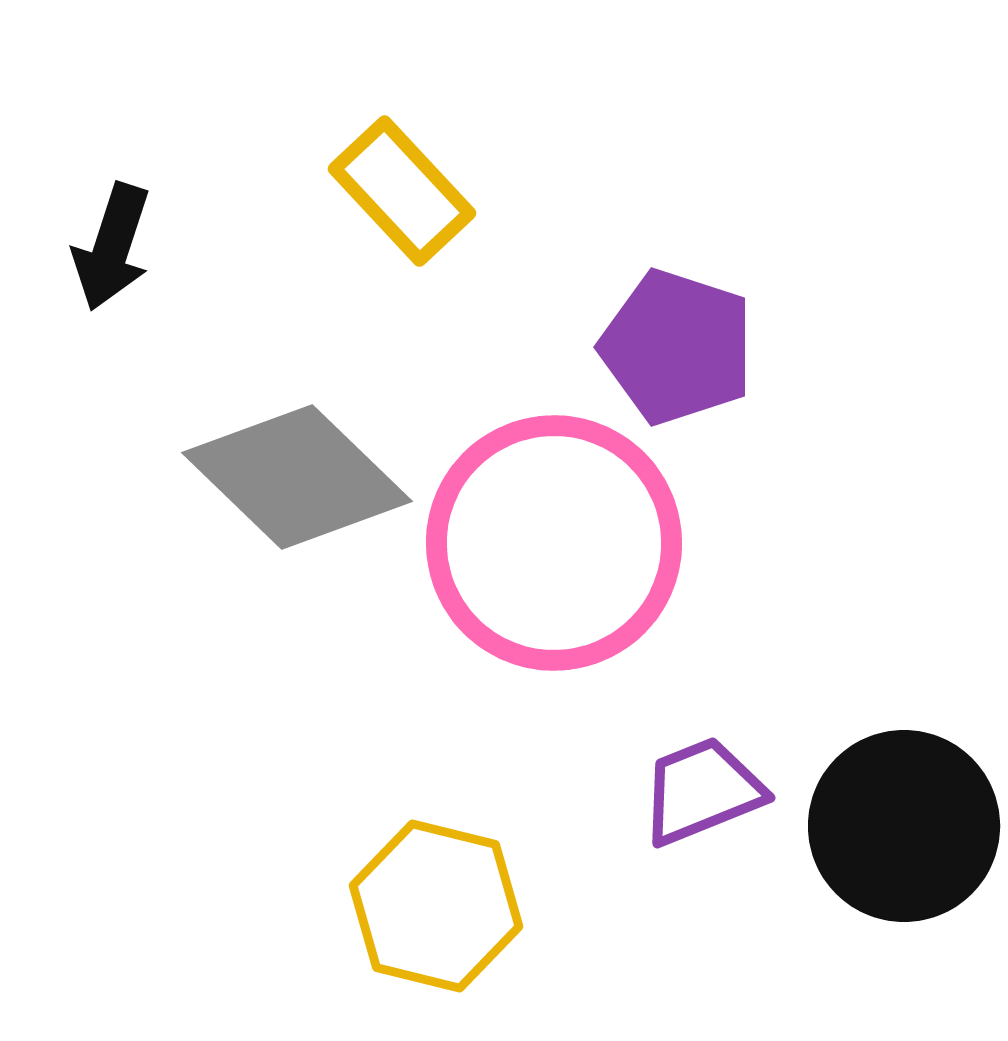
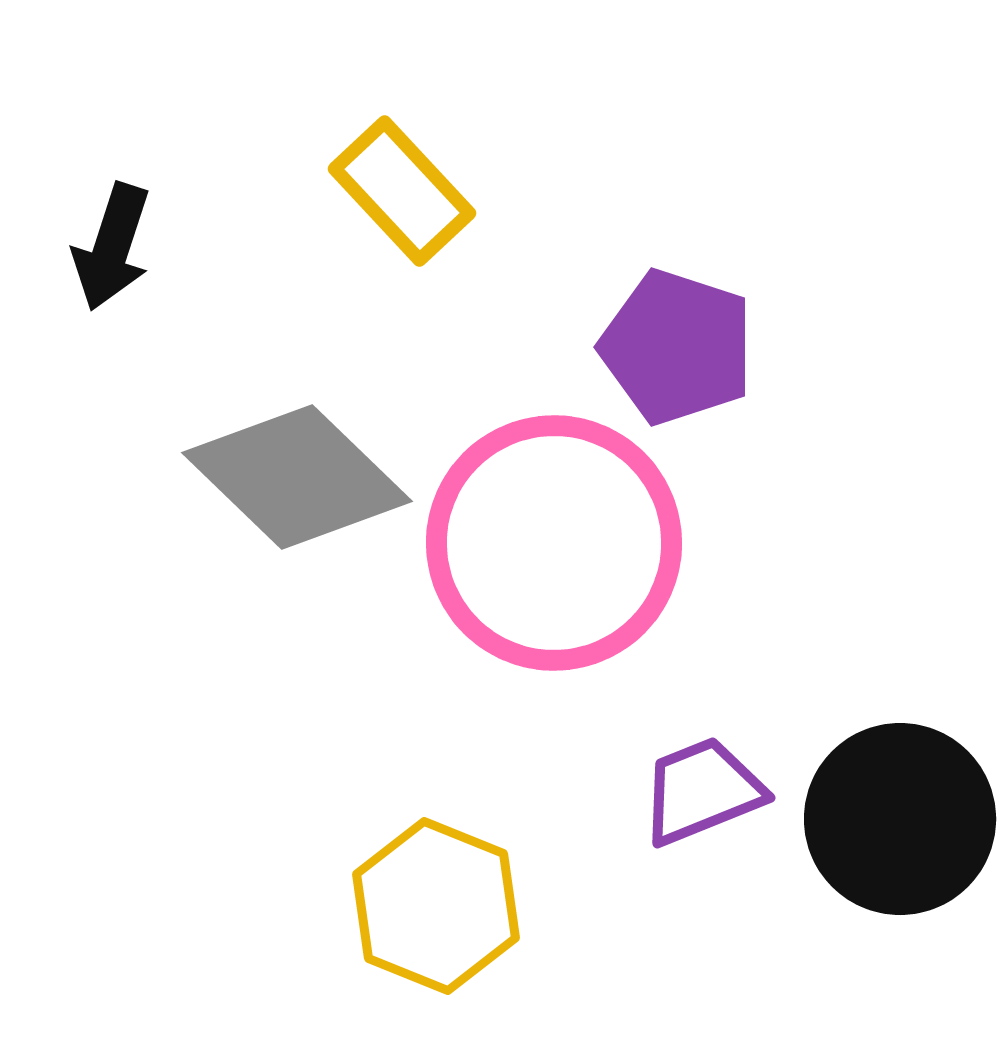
black circle: moved 4 px left, 7 px up
yellow hexagon: rotated 8 degrees clockwise
